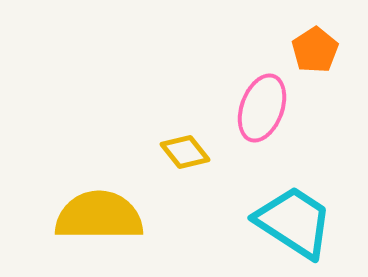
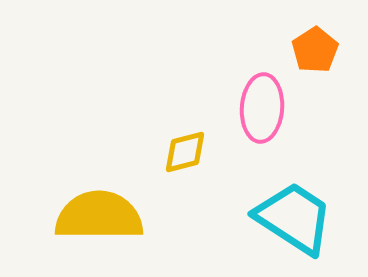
pink ellipse: rotated 16 degrees counterclockwise
yellow diamond: rotated 66 degrees counterclockwise
cyan trapezoid: moved 4 px up
